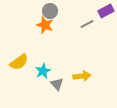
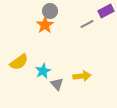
orange star: rotated 18 degrees clockwise
